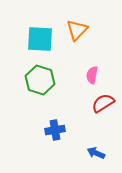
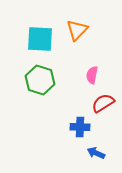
blue cross: moved 25 px right, 3 px up; rotated 12 degrees clockwise
